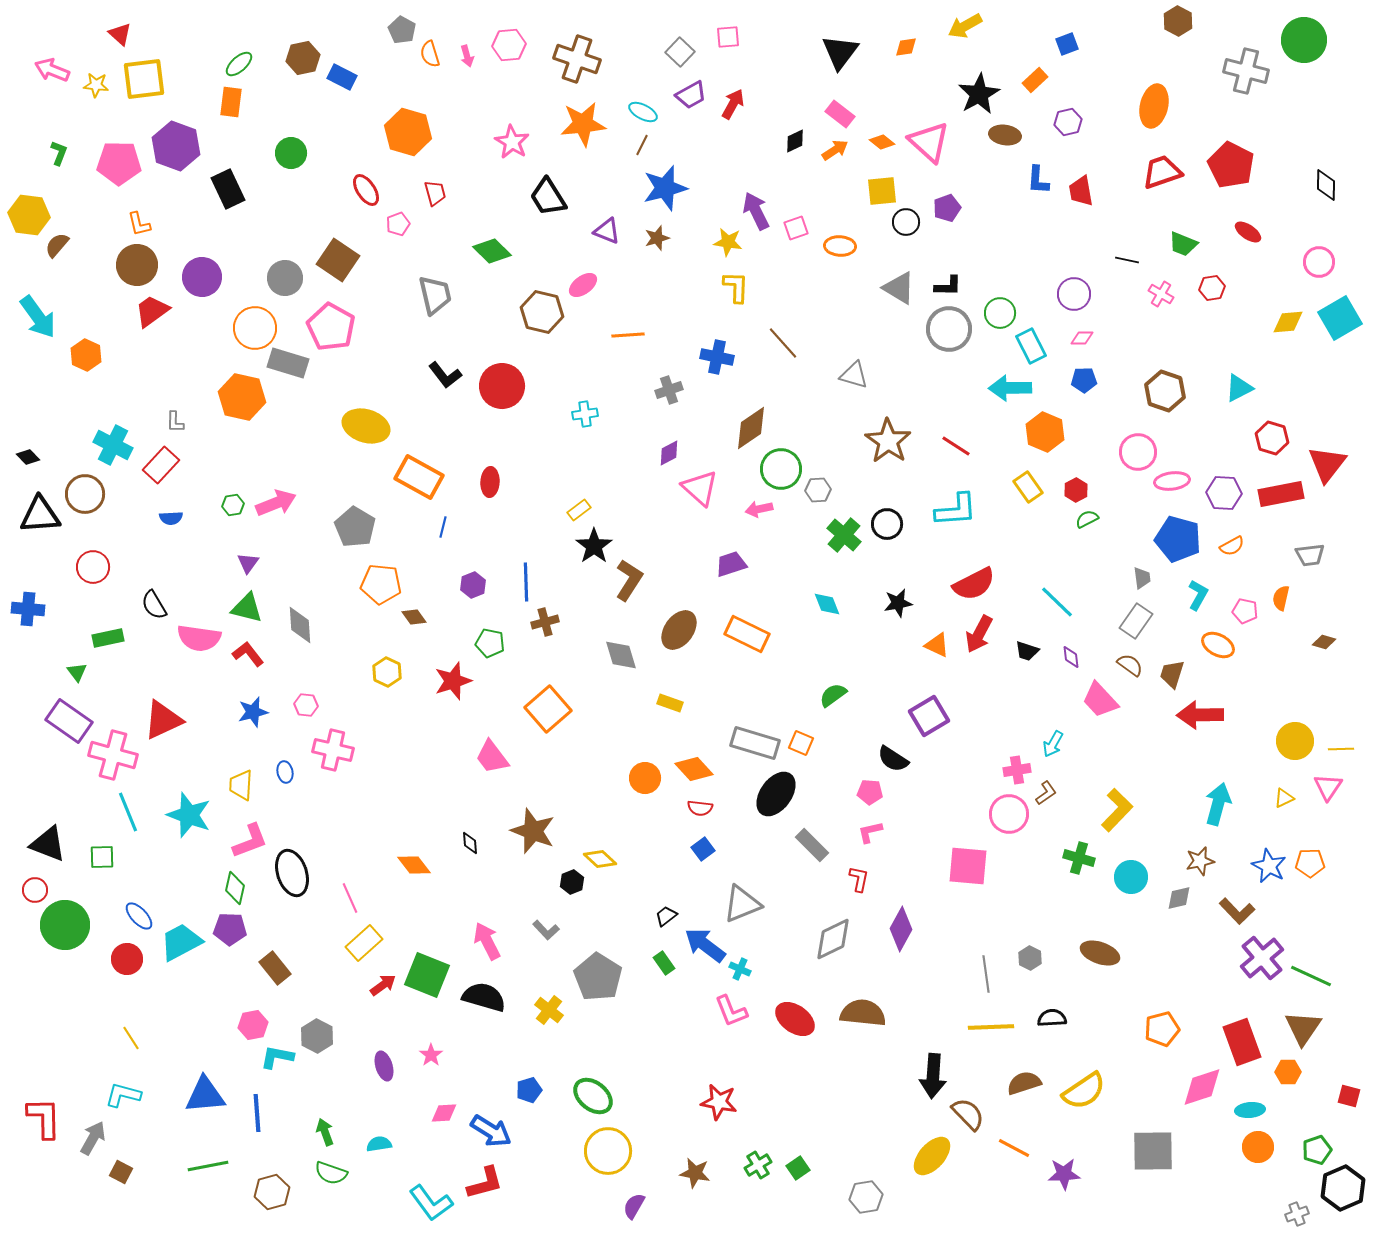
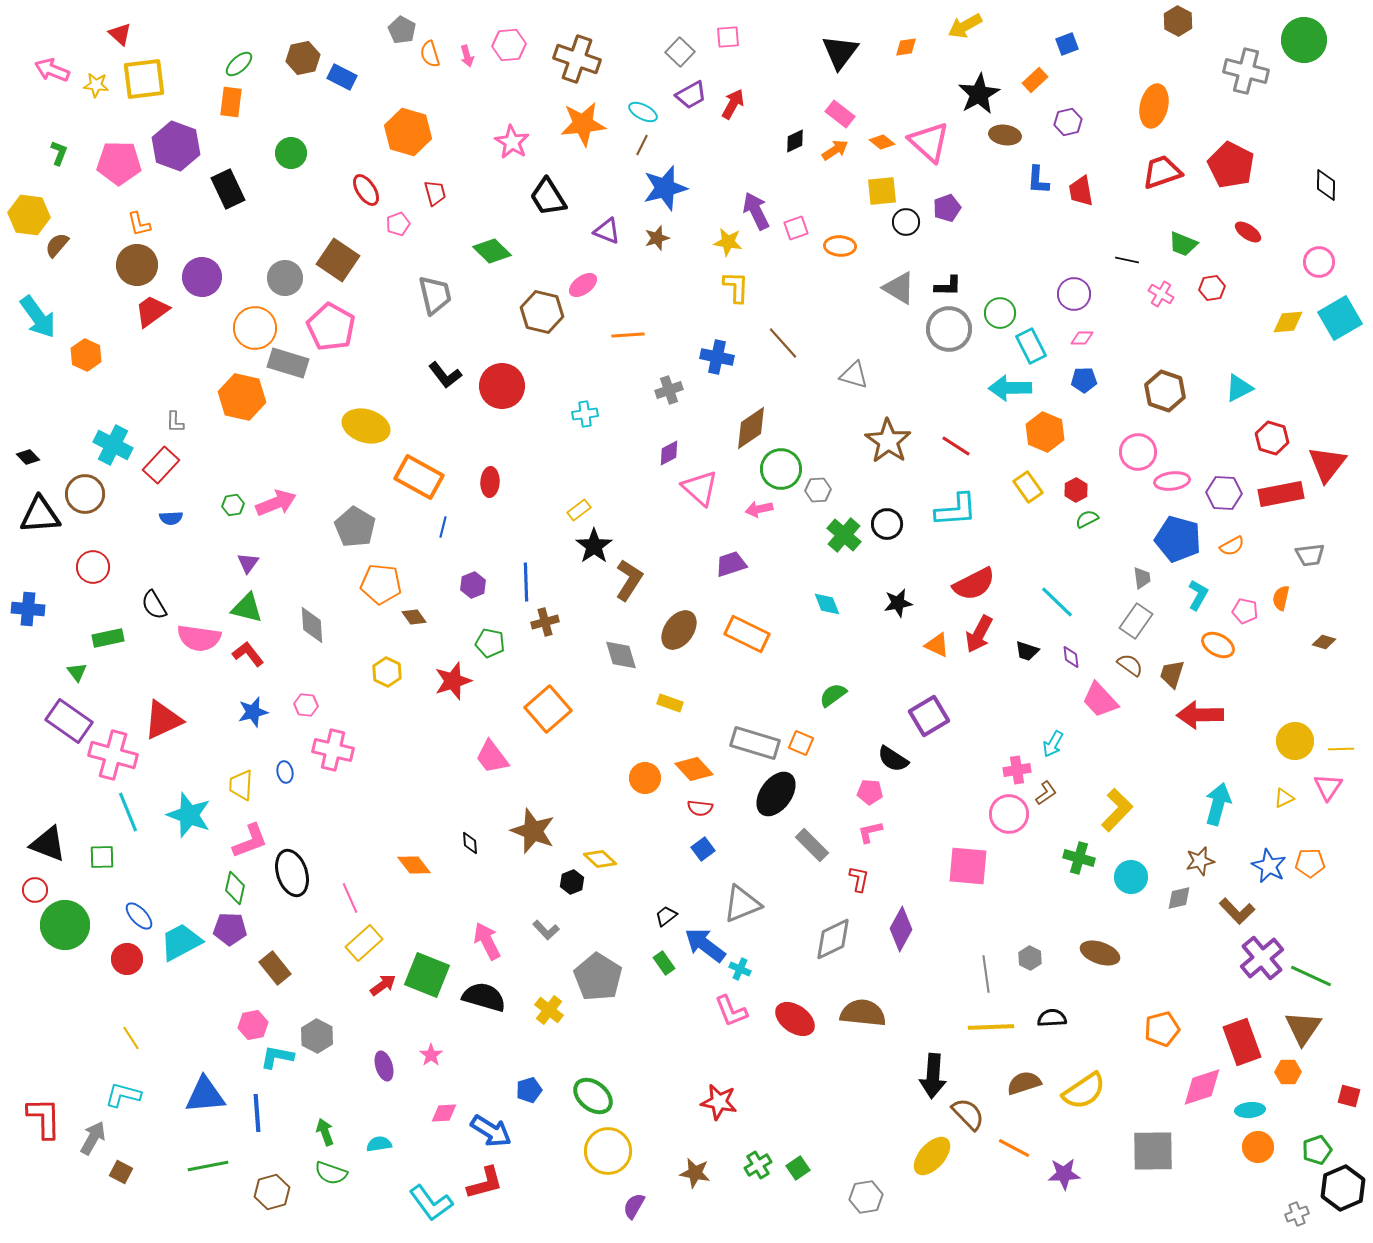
gray diamond at (300, 625): moved 12 px right
